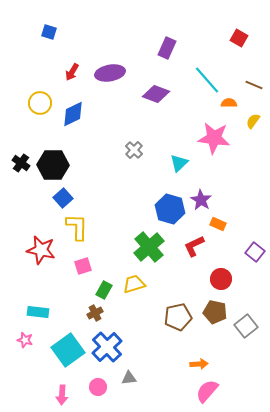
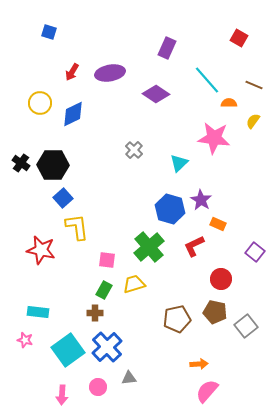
purple diamond at (156, 94): rotated 12 degrees clockwise
yellow L-shape at (77, 227): rotated 8 degrees counterclockwise
pink square at (83, 266): moved 24 px right, 6 px up; rotated 24 degrees clockwise
brown cross at (95, 313): rotated 28 degrees clockwise
brown pentagon at (178, 317): moved 1 px left, 2 px down
